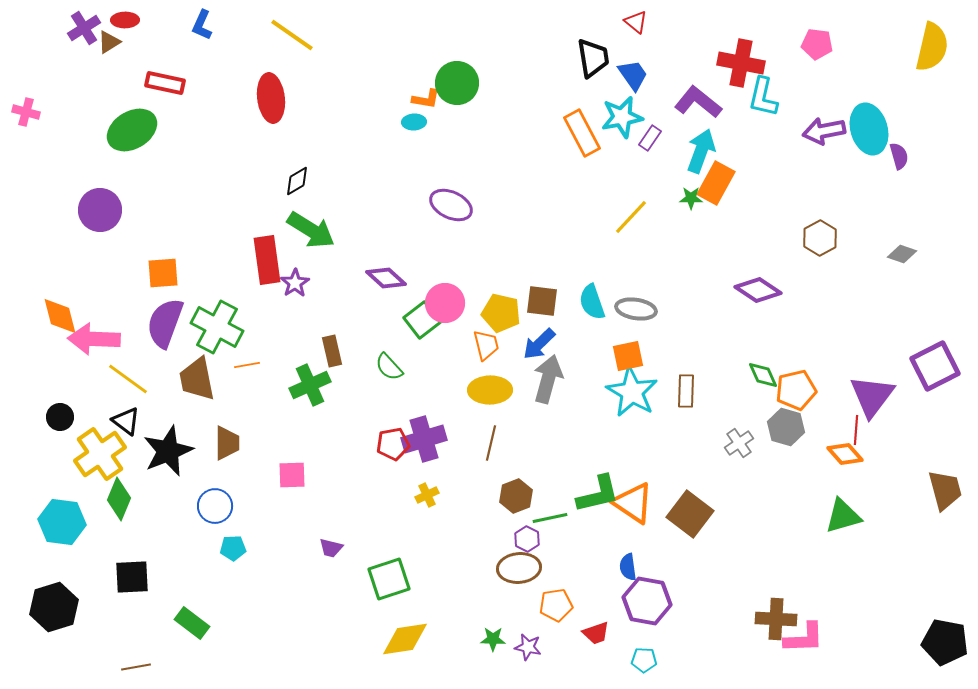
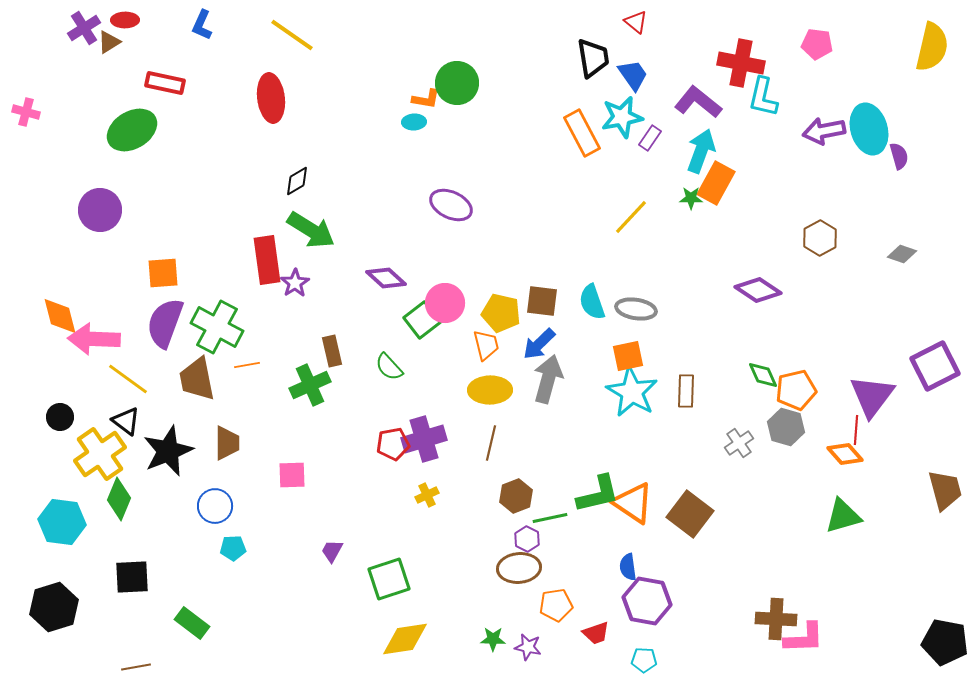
purple trapezoid at (331, 548): moved 1 px right, 3 px down; rotated 105 degrees clockwise
